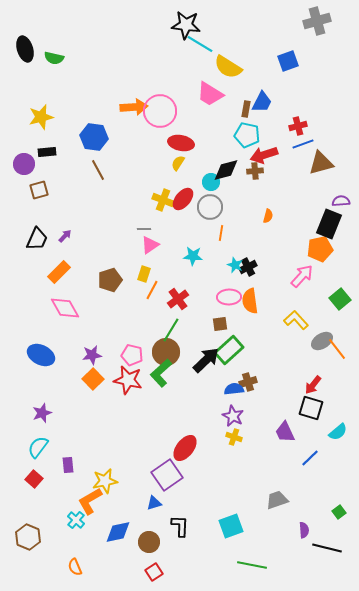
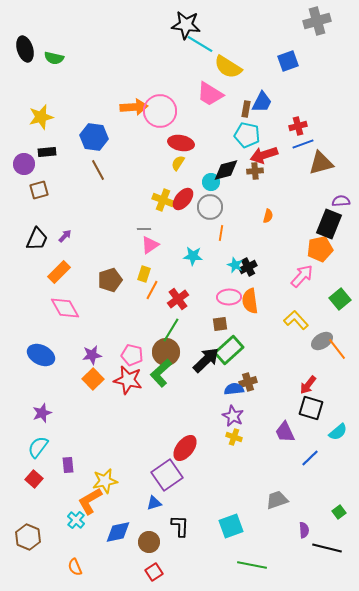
red arrow at (313, 385): moved 5 px left
